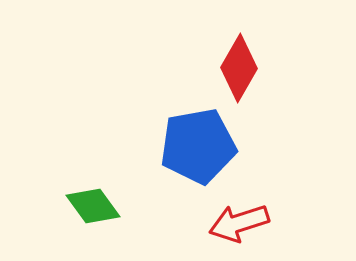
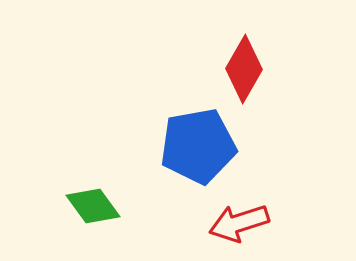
red diamond: moved 5 px right, 1 px down
